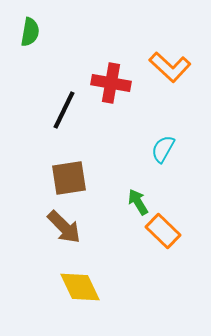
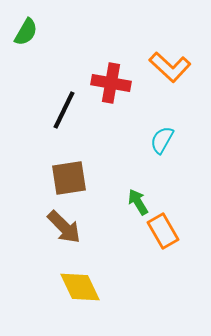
green semicircle: moved 4 px left; rotated 20 degrees clockwise
cyan semicircle: moved 1 px left, 9 px up
orange rectangle: rotated 16 degrees clockwise
